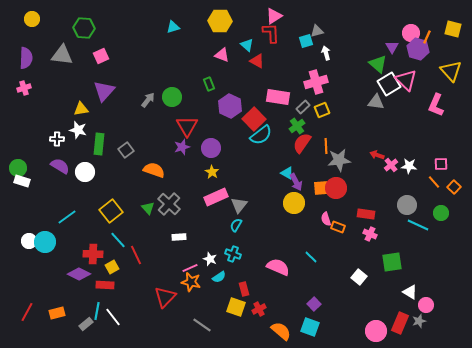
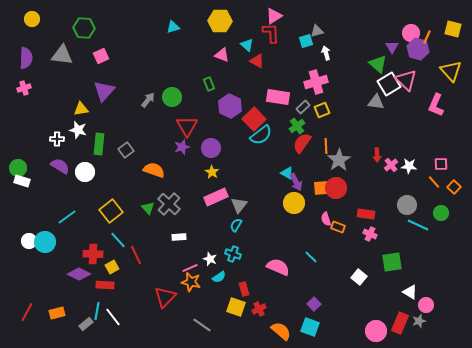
red arrow at (377, 155): rotated 112 degrees counterclockwise
gray star at (339, 160): rotated 25 degrees counterclockwise
